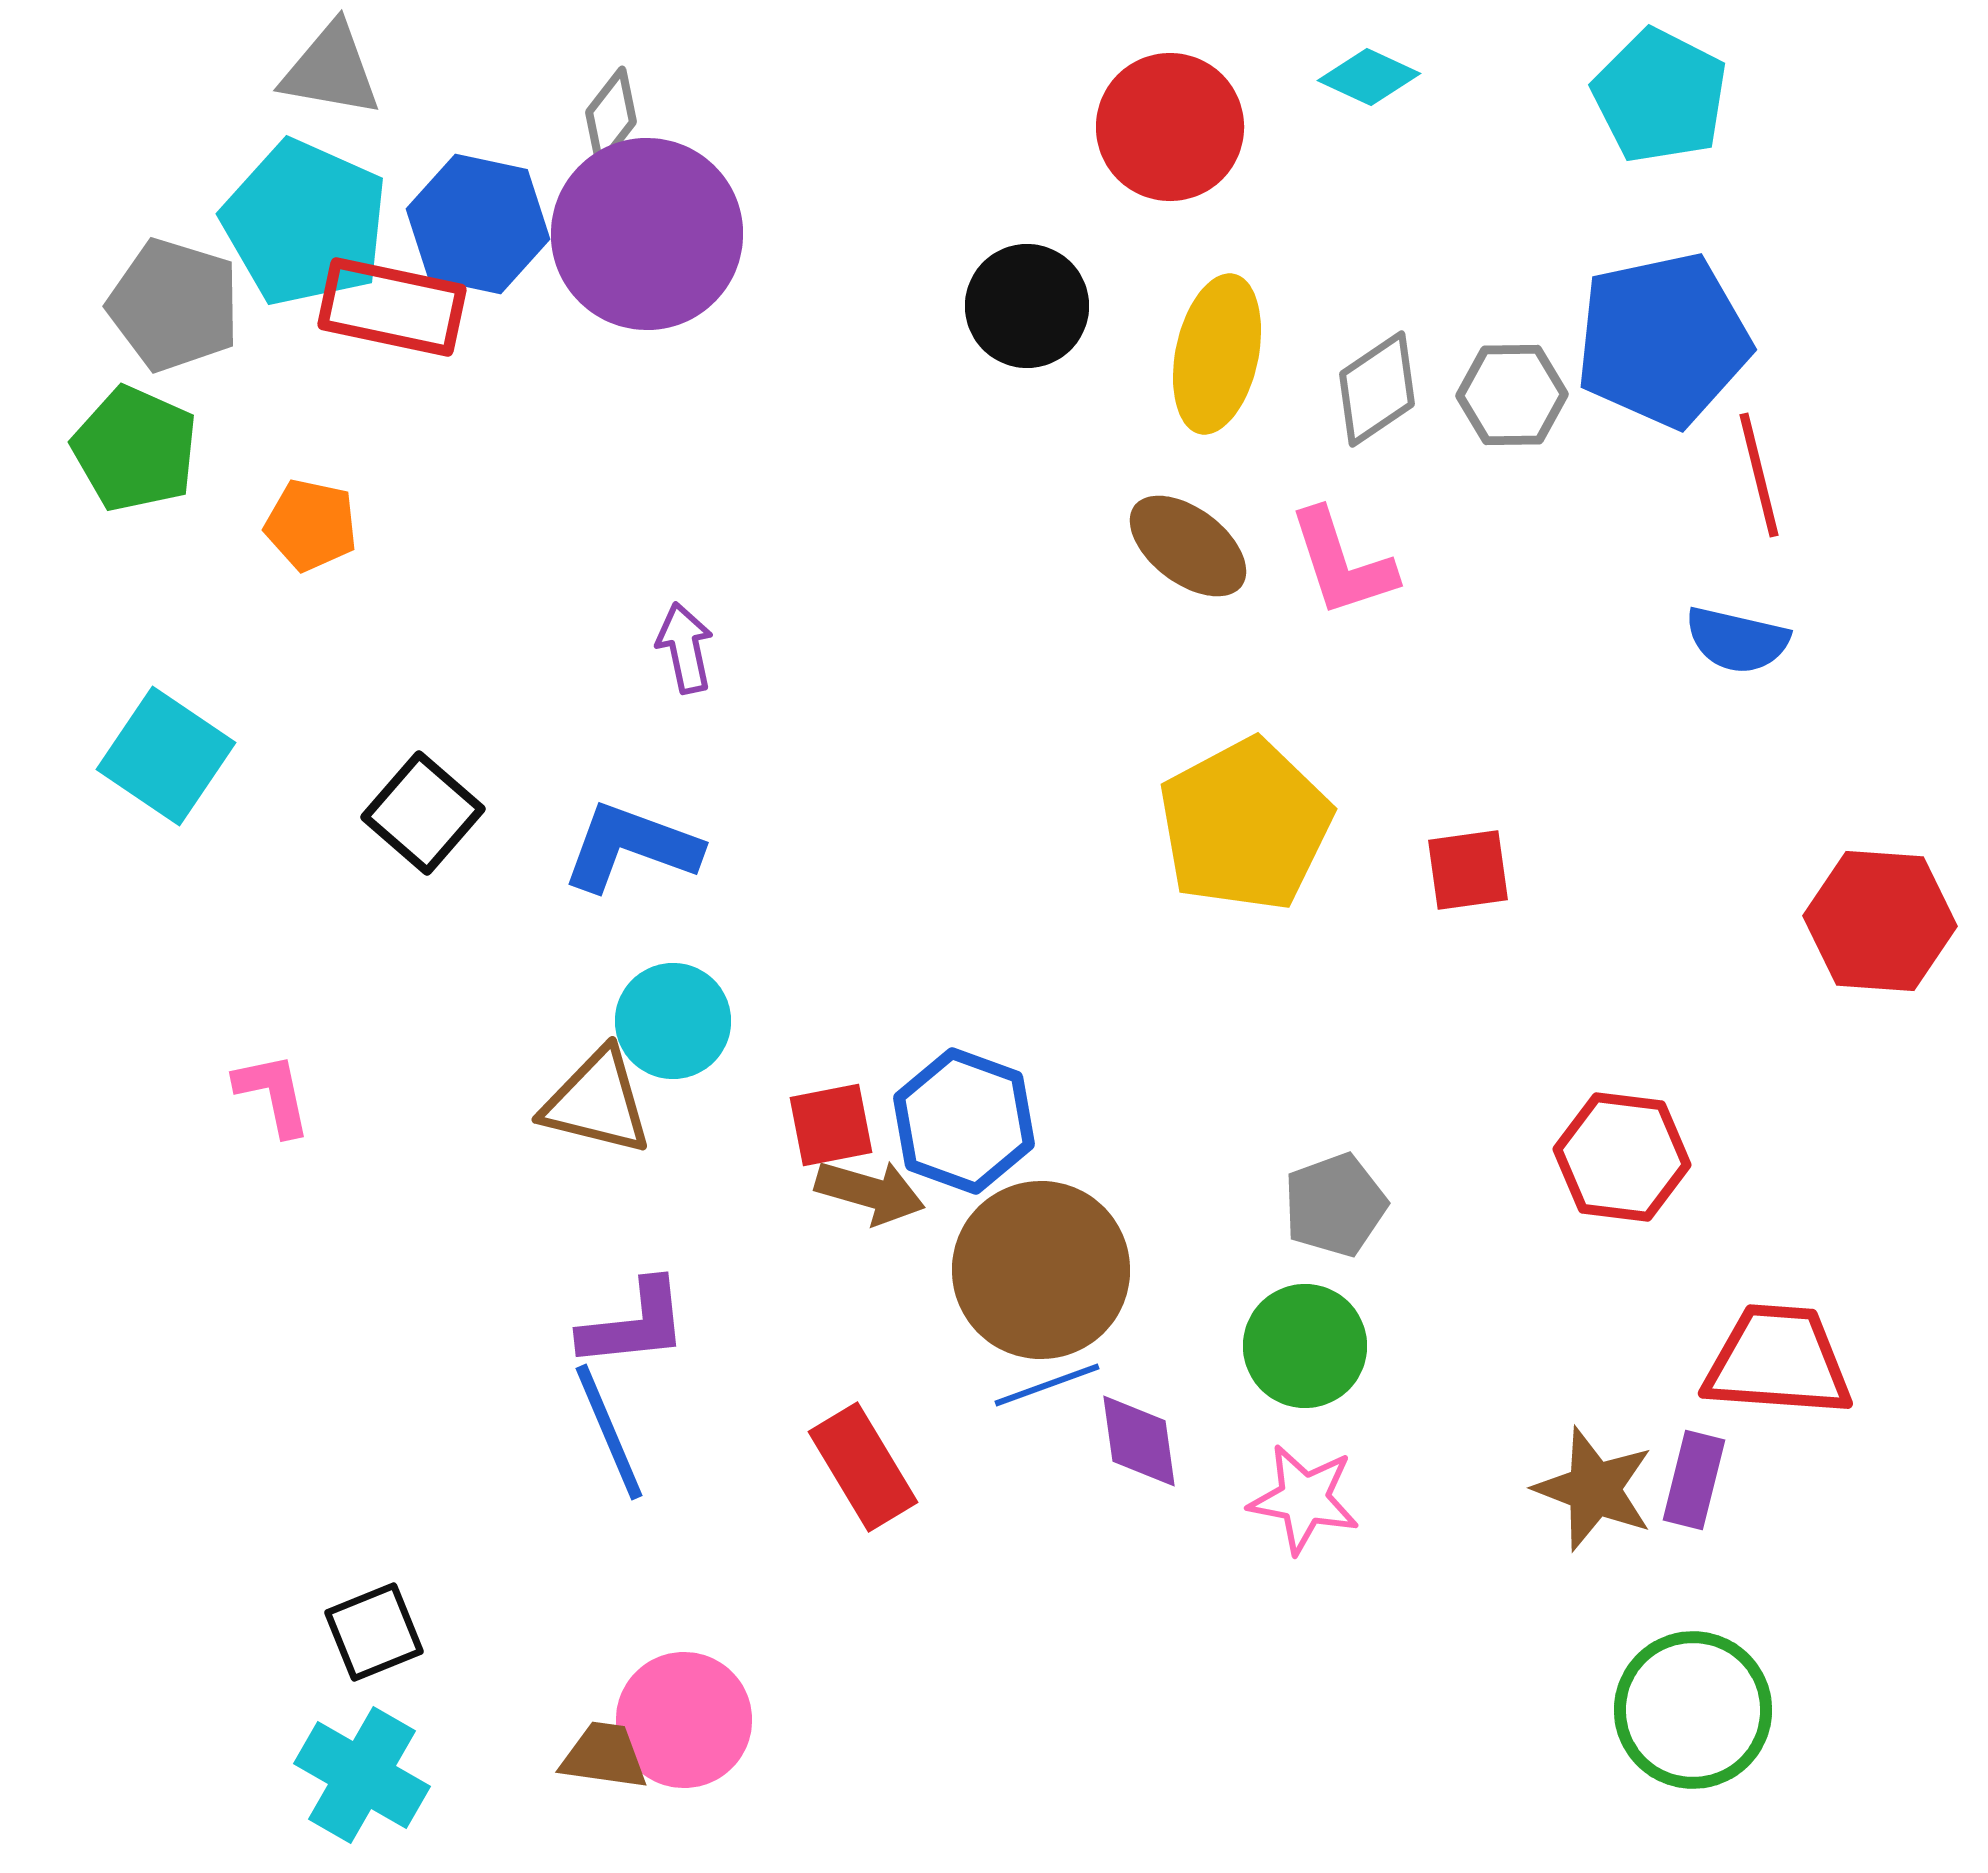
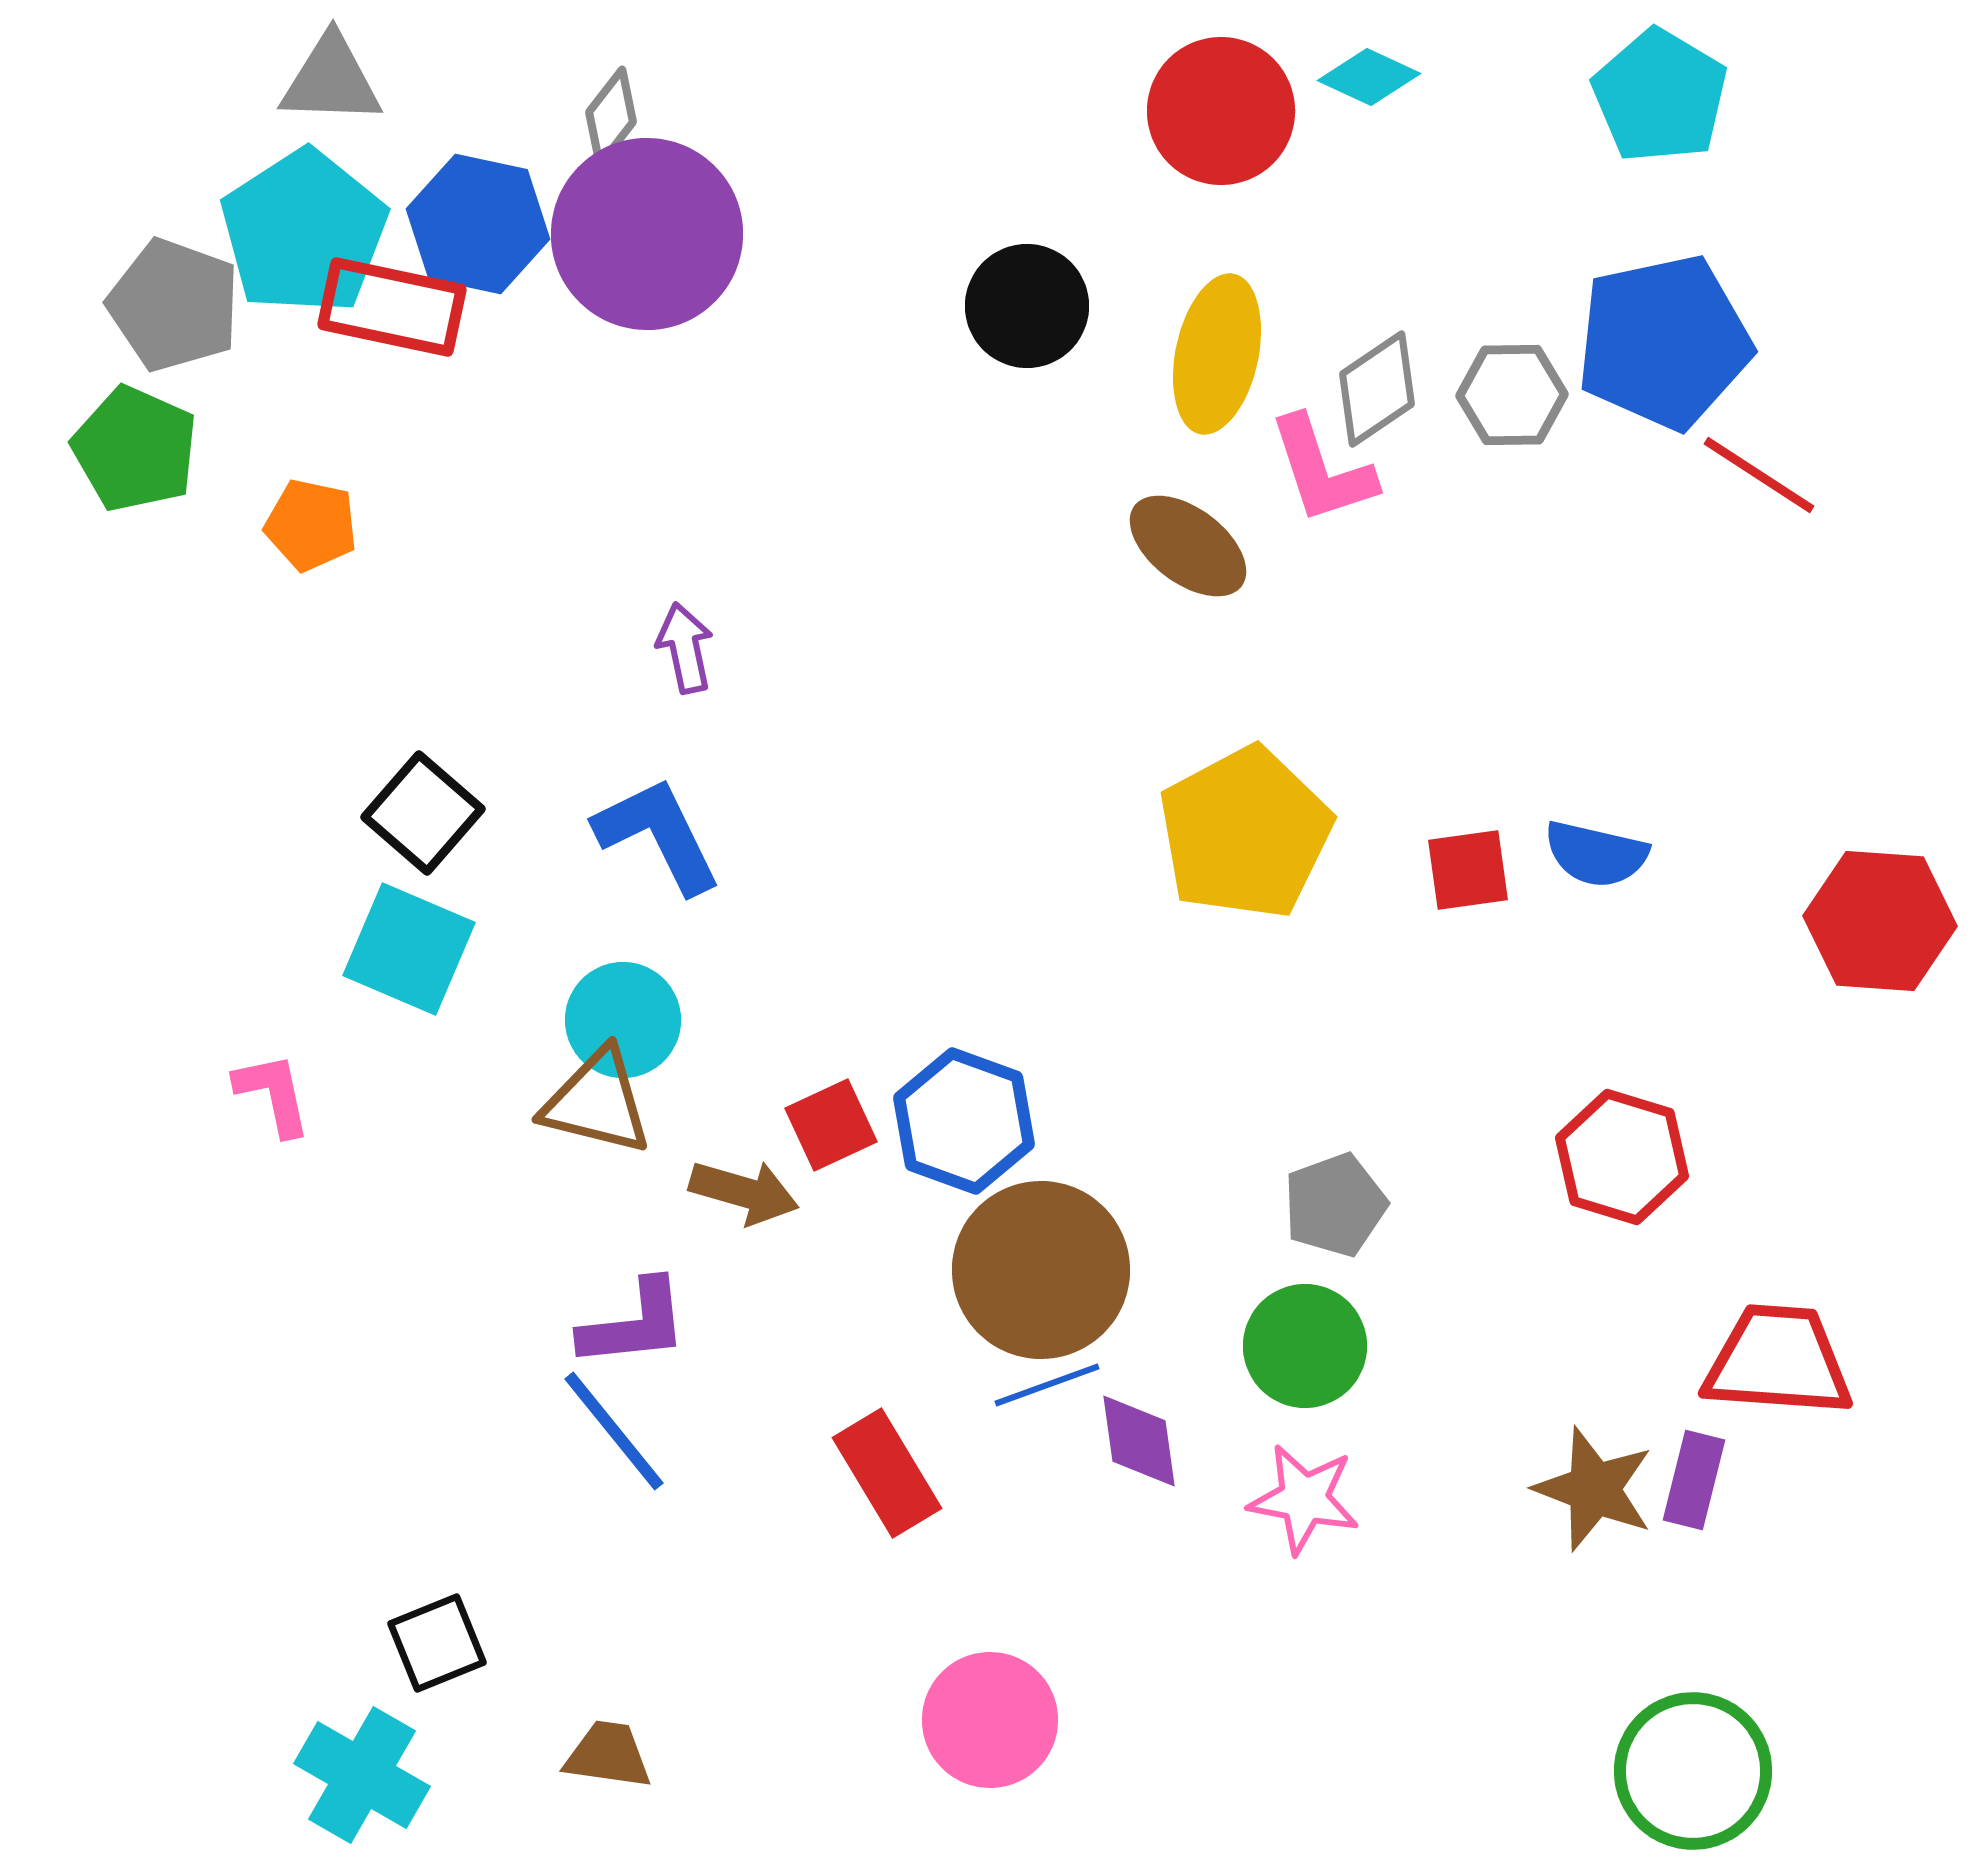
gray triangle at (331, 70): moved 10 px down; rotated 8 degrees counterclockwise
cyan pentagon at (1660, 96): rotated 4 degrees clockwise
red circle at (1170, 127): moved 51 px right, 16 px up
cyan pentagon at (305, 223): moved 1 px left, 9 px down; rotated 15 degrees clockwise
gray pentagon at (174, 305): rotated 3 degrees clockwise
blue pentagon at (1663, 340): moved 1 px right, 2 px down
red line at (1759, 475): rotated 43 degrees counterclockwise
pink L-shape at (1342, 563): moved 20 px left, 93 px up
blue semicircle at (1737, 640): moved 141 px left, 214 px down
cyan square at (166, 756): moved 243 px right, 193 px down; rotated 11 degrees counterclockwise
yellow pentagon at (1245, 825): moved 8 px down
blue L-shape at (631, 847): moved 27 px right, 12 px up; rotated 44 degrees clockwise
cyan circle at (673, 1021): moved 50 px left, 1 px up
red square at (831, 1125): rotated 14 degrees counterclockwise
red hexagon at (1622, 1157): rotated 10 degrees clockwise
brown arrow at (870, 1192): moved 126 px left
blue line at (609, 1432): moved 5 px right, 1 px up; rotated 16 degrees counterclockwise
red rectangle at (863, 1467): moved 24 px right, 6 px down
black square at (374, 1632): moved 63 px right, 11 px down
green circle at (1693, 1710): moved 61 px down
pink circle at (684, 1720): moved 306 px right
brown trapezoid at (604, 1756): moved 4 px right, 1 px up
